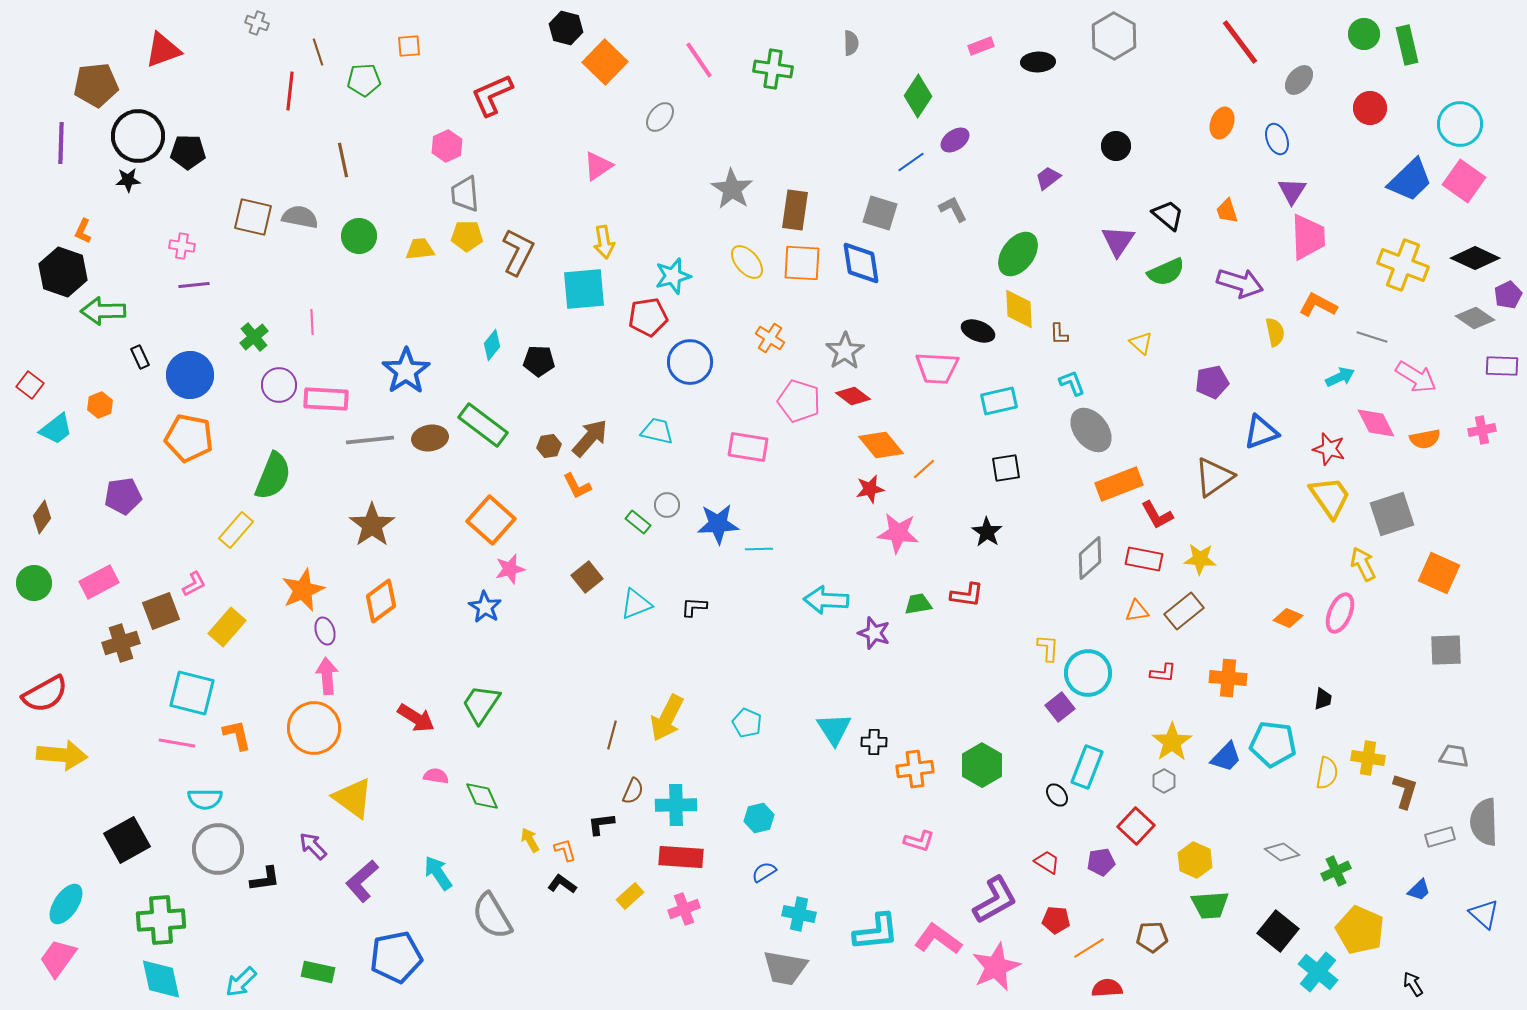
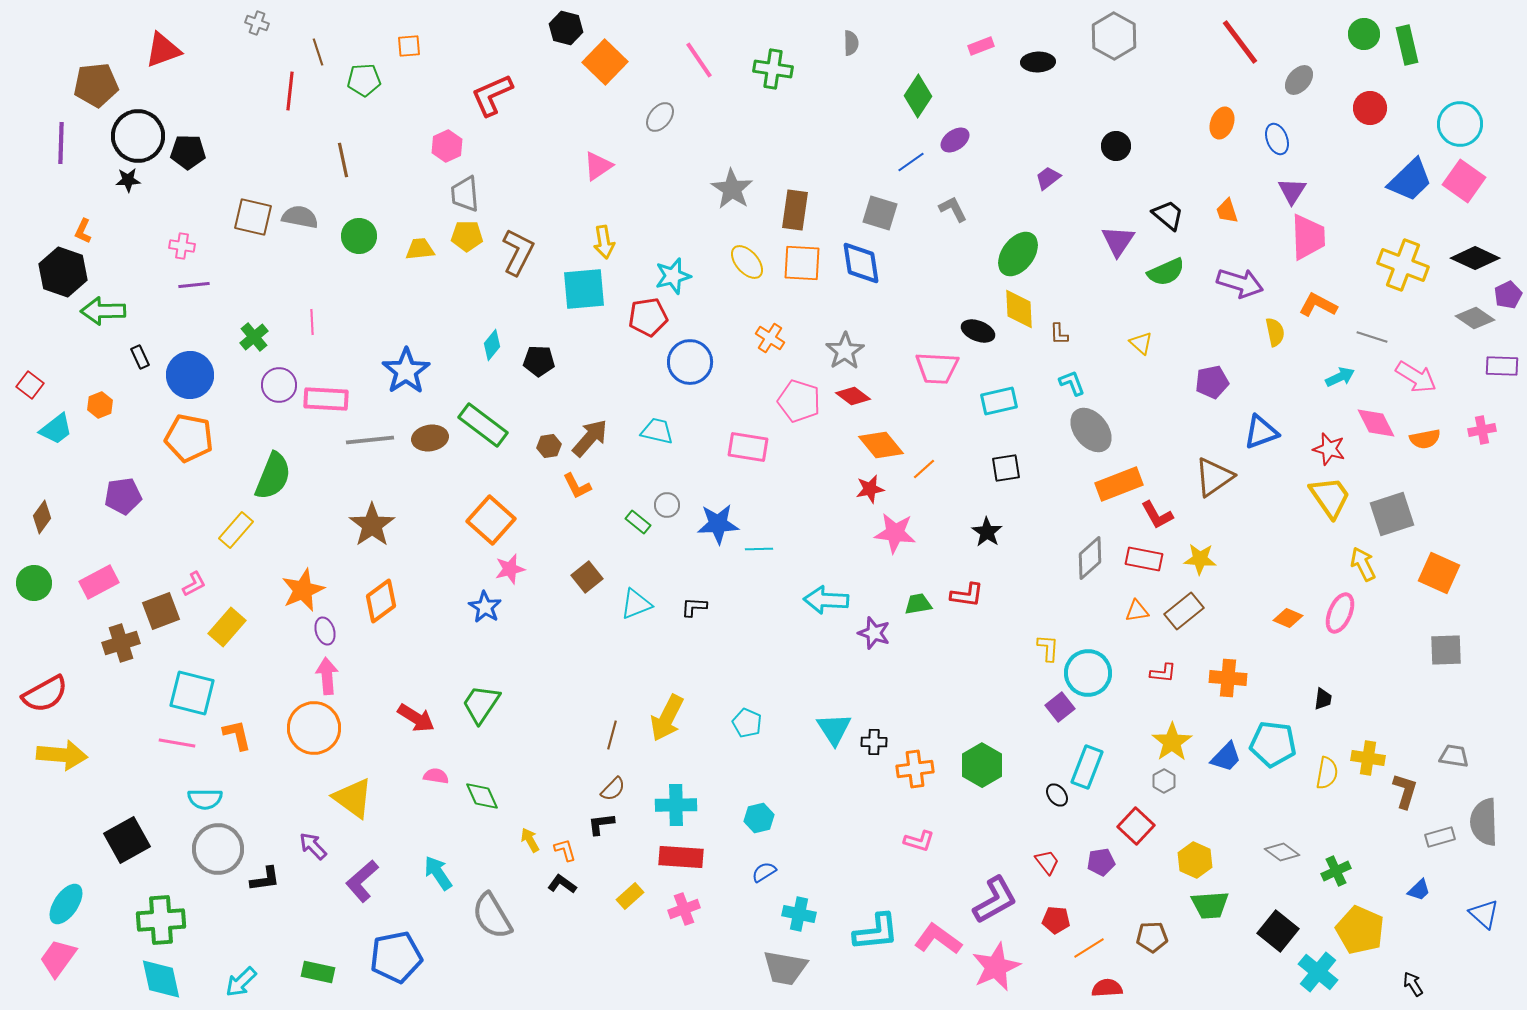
pink star at (898, 533): moved 3 px left
brown semicircle at (633, 791): moved 20 px left, 2 px up; rotated 20 degrees clockwise
red trapezoid at (1047, 862): rotated 20 degrees clockwise
